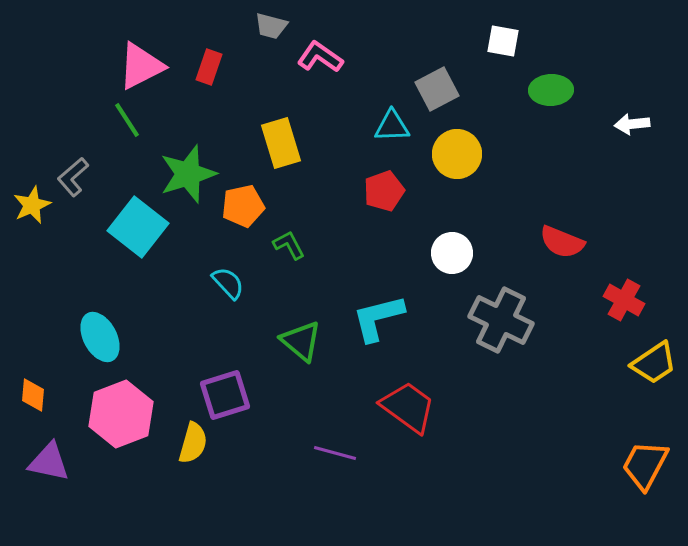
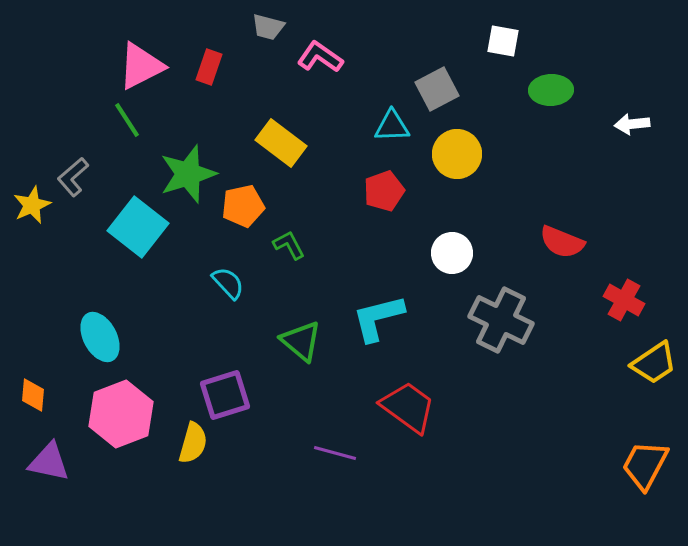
gray trapezoid: moved 3 px left, 1 px down
yellow rectangle: rotated 36 degrees counterclockwise
